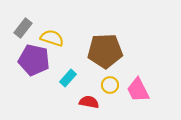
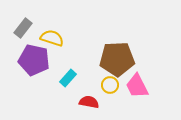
brown pentagon: moved 12 px right, 8 px down
pink trapezoid: moved 1 px left, 4 px up
